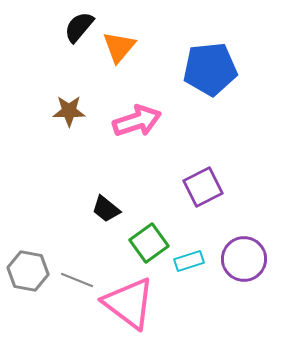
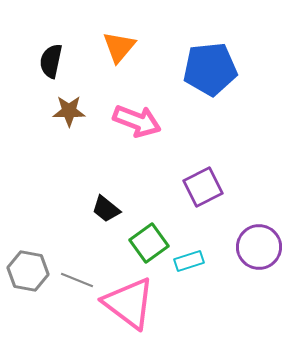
black semicircle: moved 28 px left, 34 px down; rotated 28 degrees counterclockwise
pink arrow: rotated 39 degrees clockwise
purple circle: moved 15 px right, 12 px up
